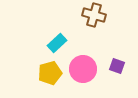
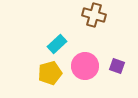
cyan rectangle: moved 1 px down
pink circle: moved 2 px right, 3 px up
